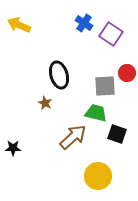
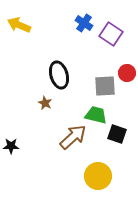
green trapezoid: moved 2 px down
black star: moved 2 px left, 2 px up
